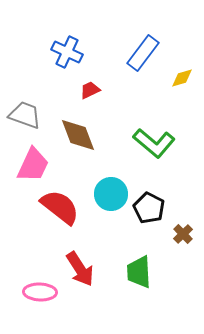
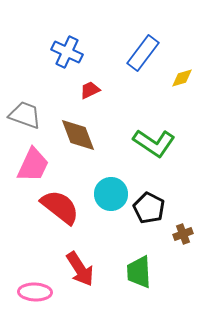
green L-shape: rotated 6 degrees counterclockwise
brown cross: rotated 24 degrees clockwise
pink ellipse: moved 5 px left
